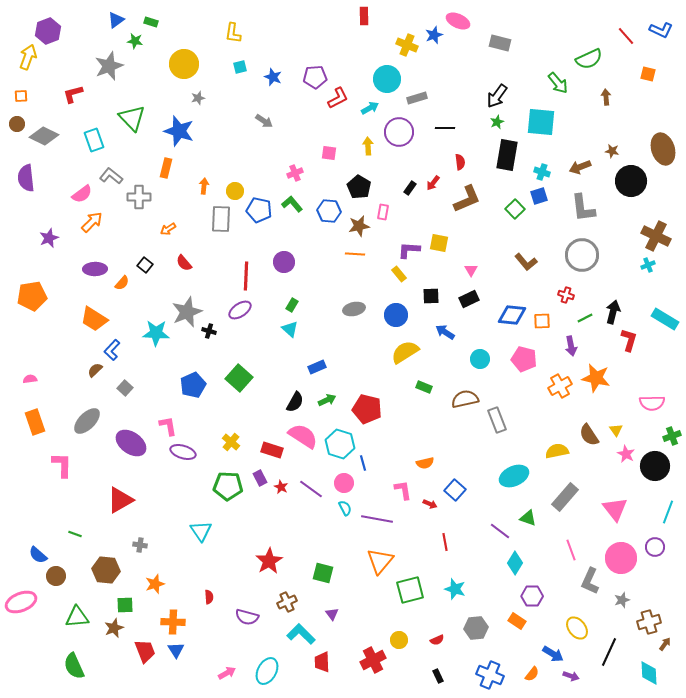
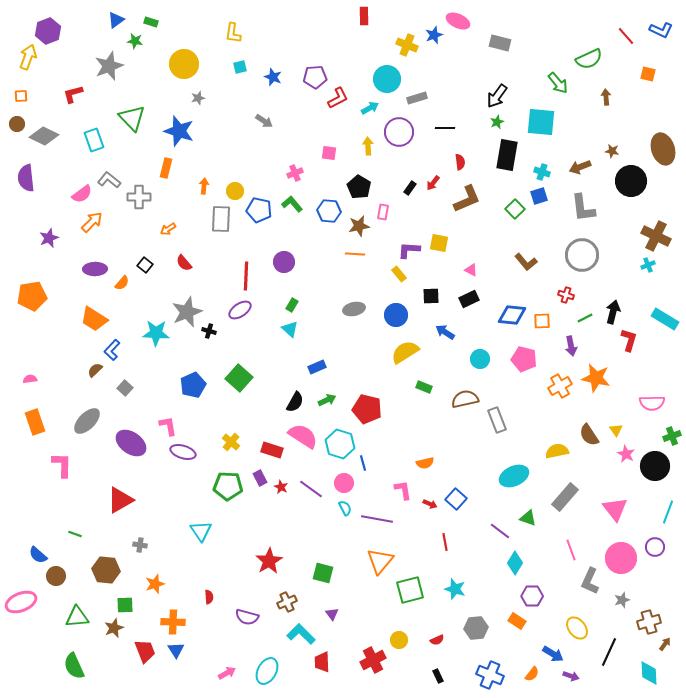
gray L-shape at (111, 176): moved 2 px left, 4 px down
pink triangle at (471, 270): rotated 32 degrees counterclockwise
blue square at (455, 490): moved 1 px right, 9 px down
